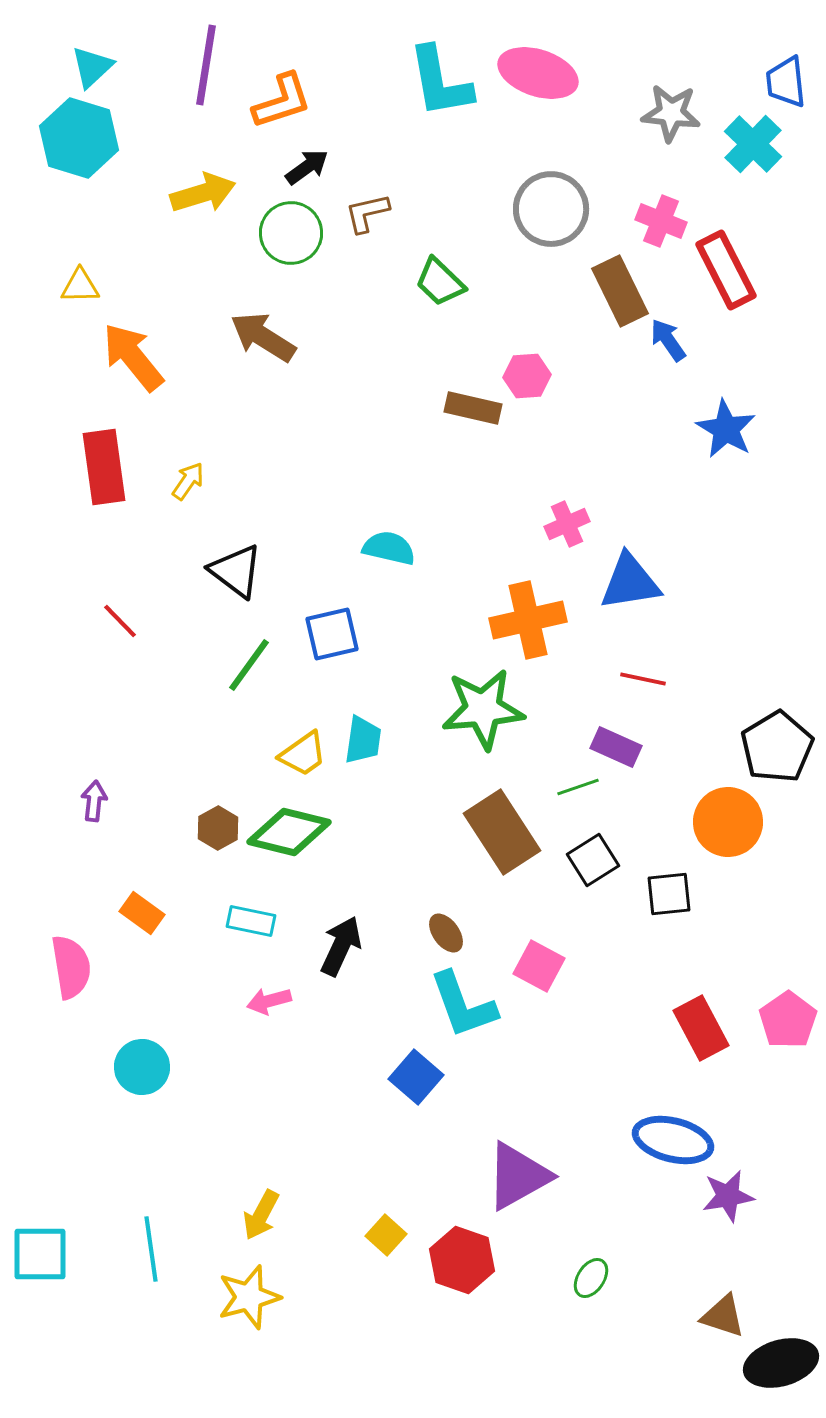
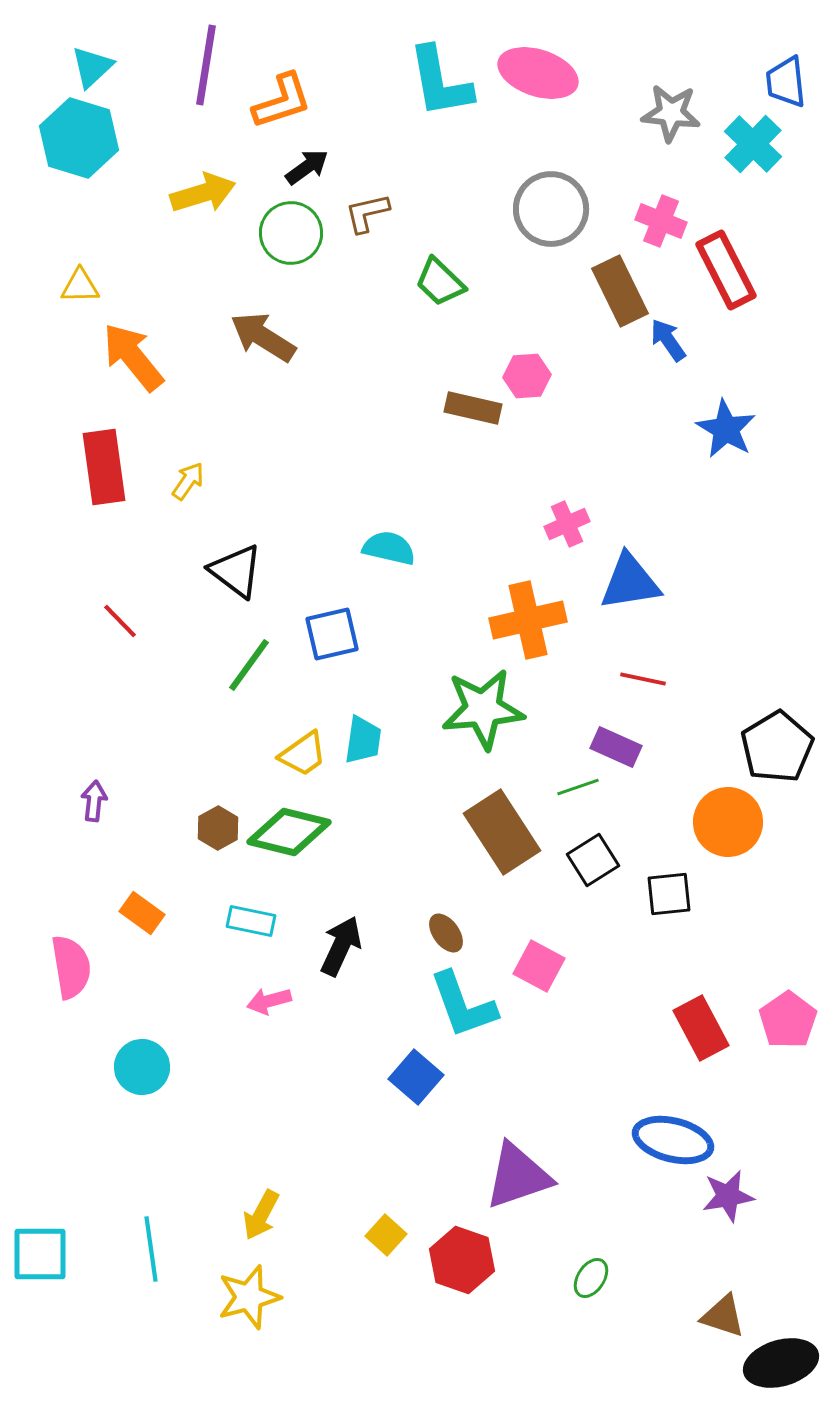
purple triangle at (518, 1176): rotated 10 degrees clockwise
